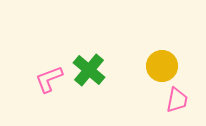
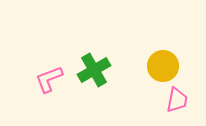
yellow circle: moved 1 px right
green cross: moved 5 px right; rotated 20 degrees clockwise
